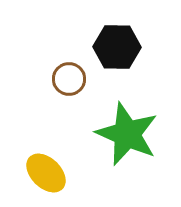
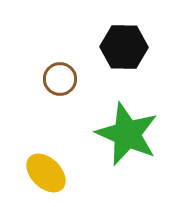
black hexagon: moved 7 px right
brown circle: moved 9 px left
